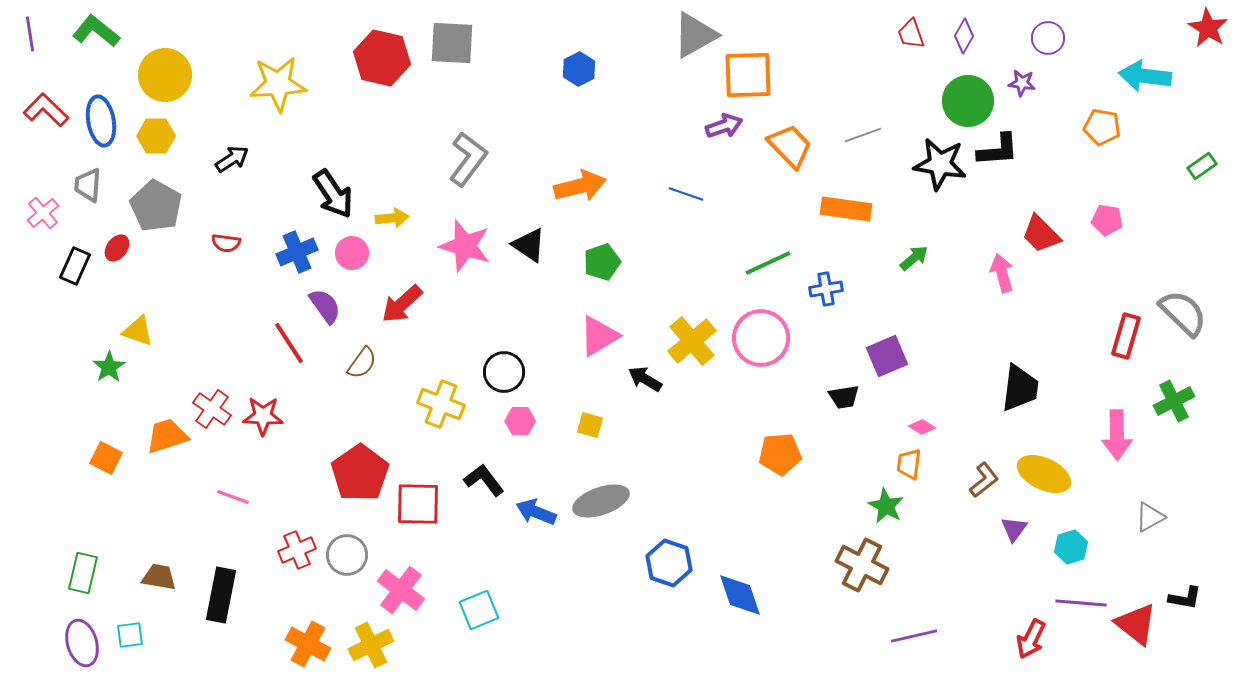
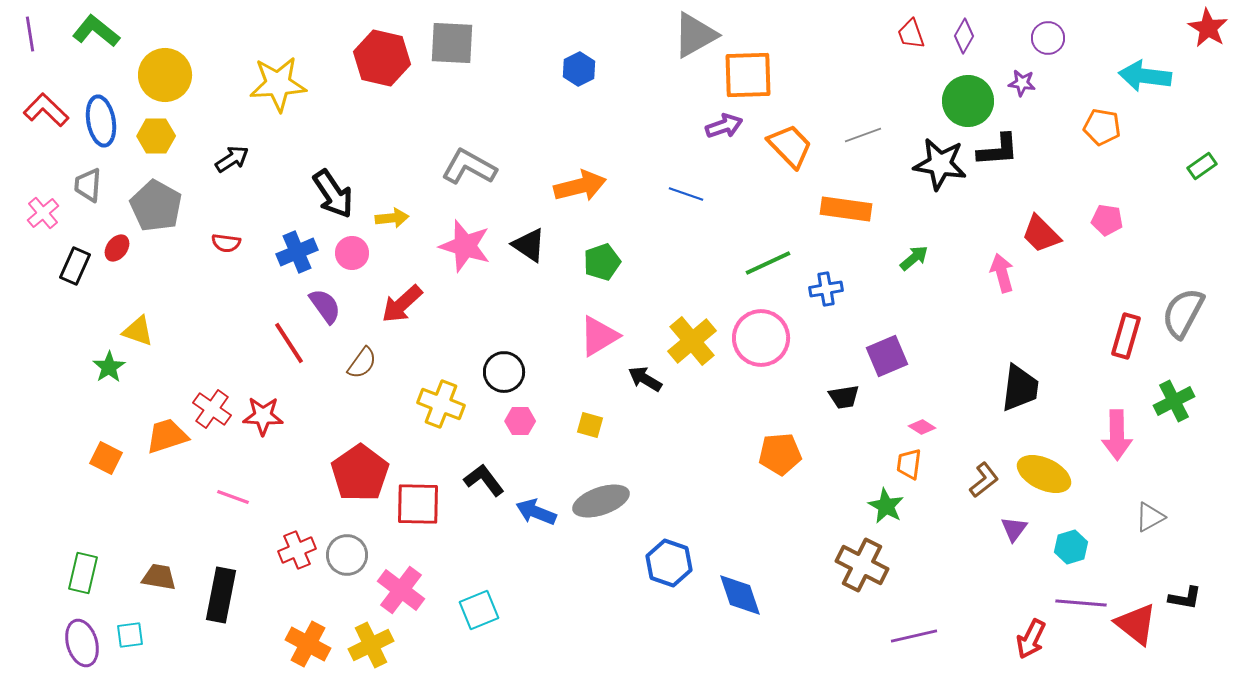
gray L-shape at (468, 159): moved 1 px right, 8 px down; rotated 98 degrees counterclockwise
gray semicircle at (1183, 313): rotated 106 degrees counterclockwise
